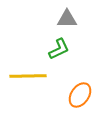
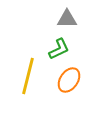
yellow line: rotated 75 degrees counterclockwise
orange ellipse: moved 11 px left, 15 px up
